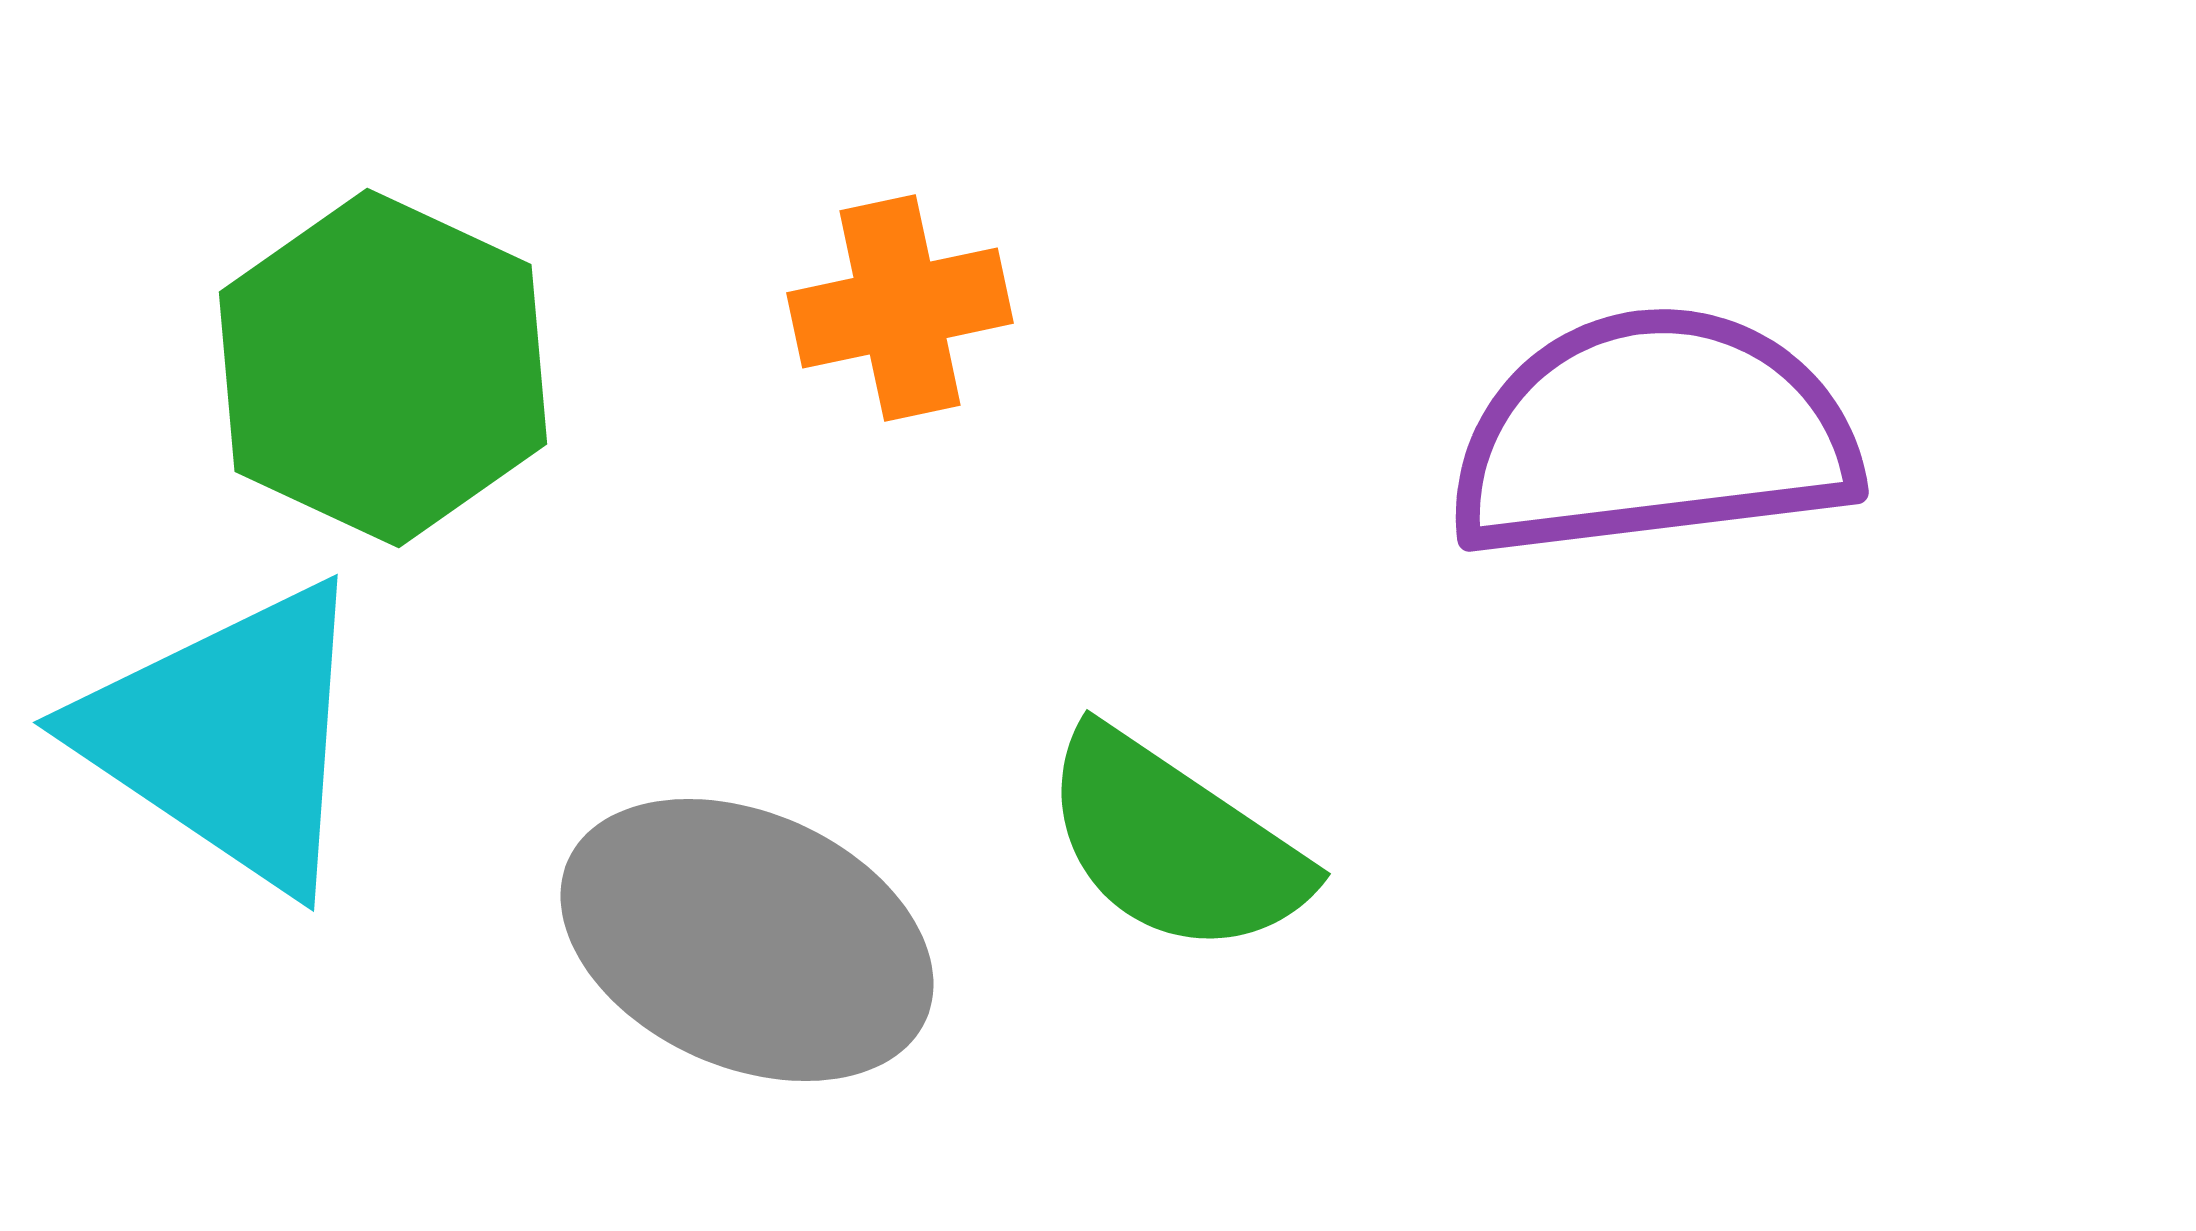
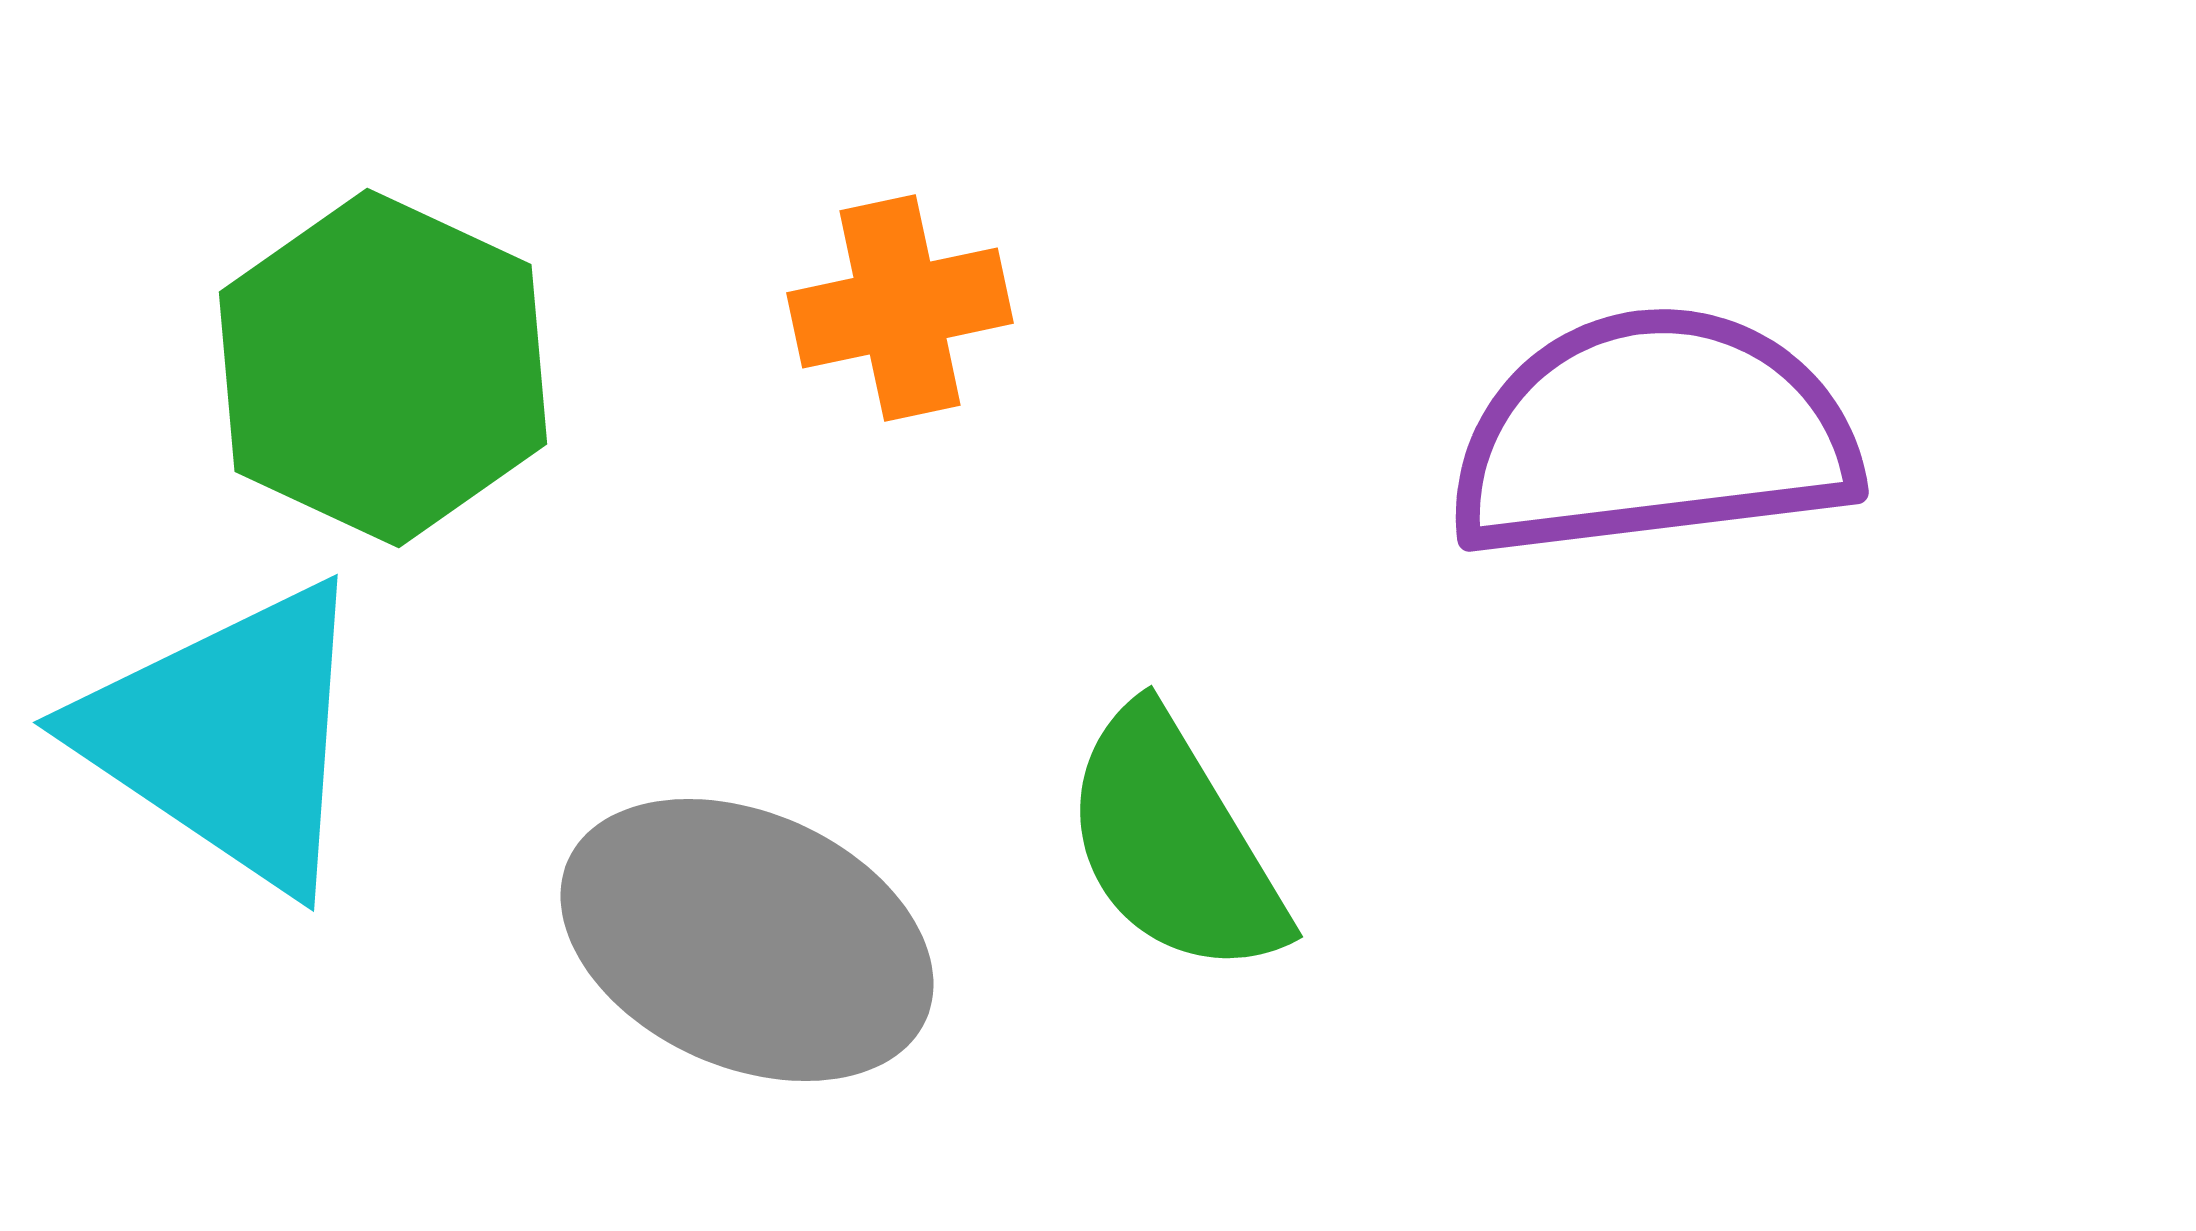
green semicircle: rotated 25 degrees clockwise
